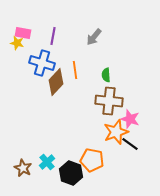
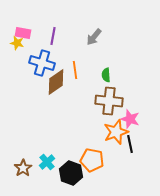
brown diamond: rotated 12 degrees clockwise
black line: rotated 42 degrees clockwise
brown star: rotated 12 degrees clockwise
